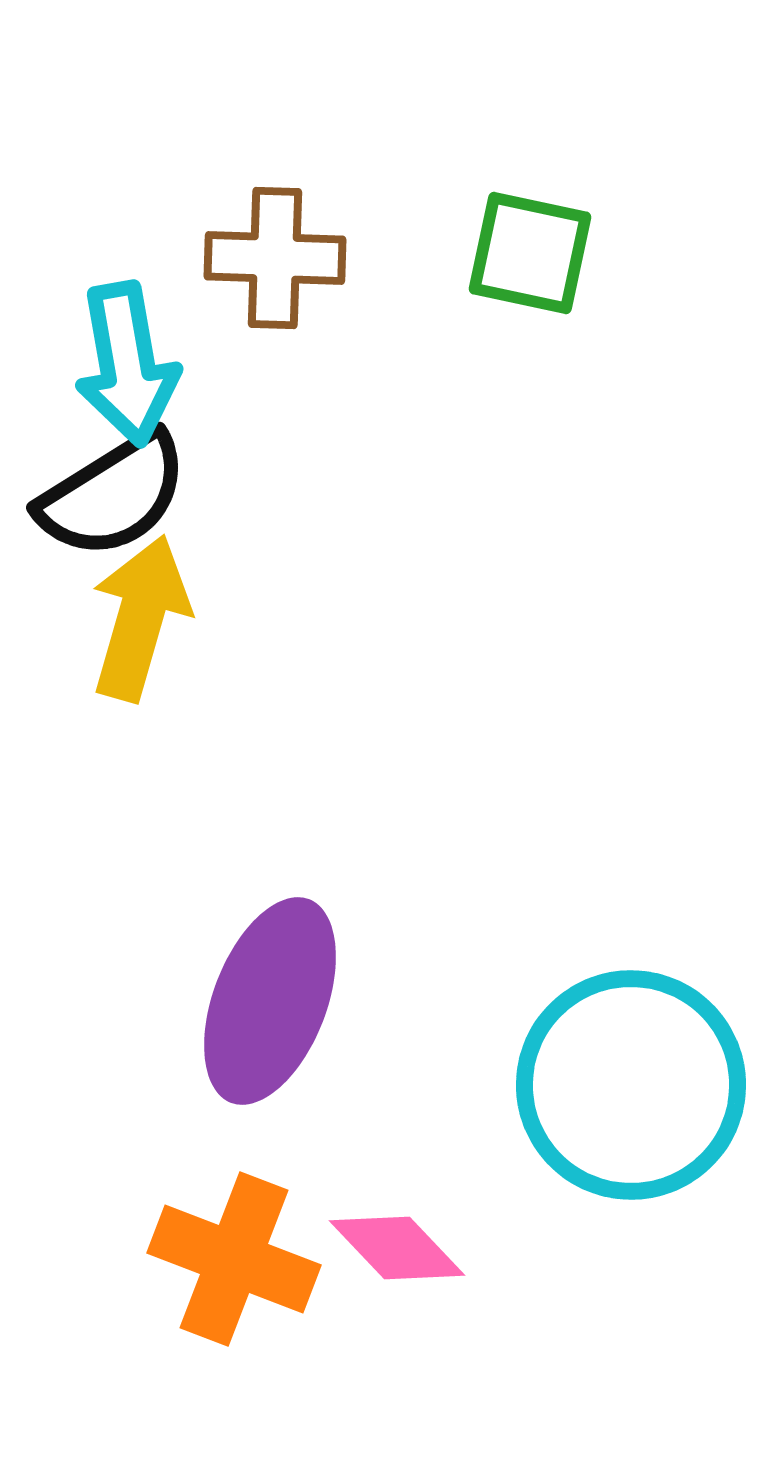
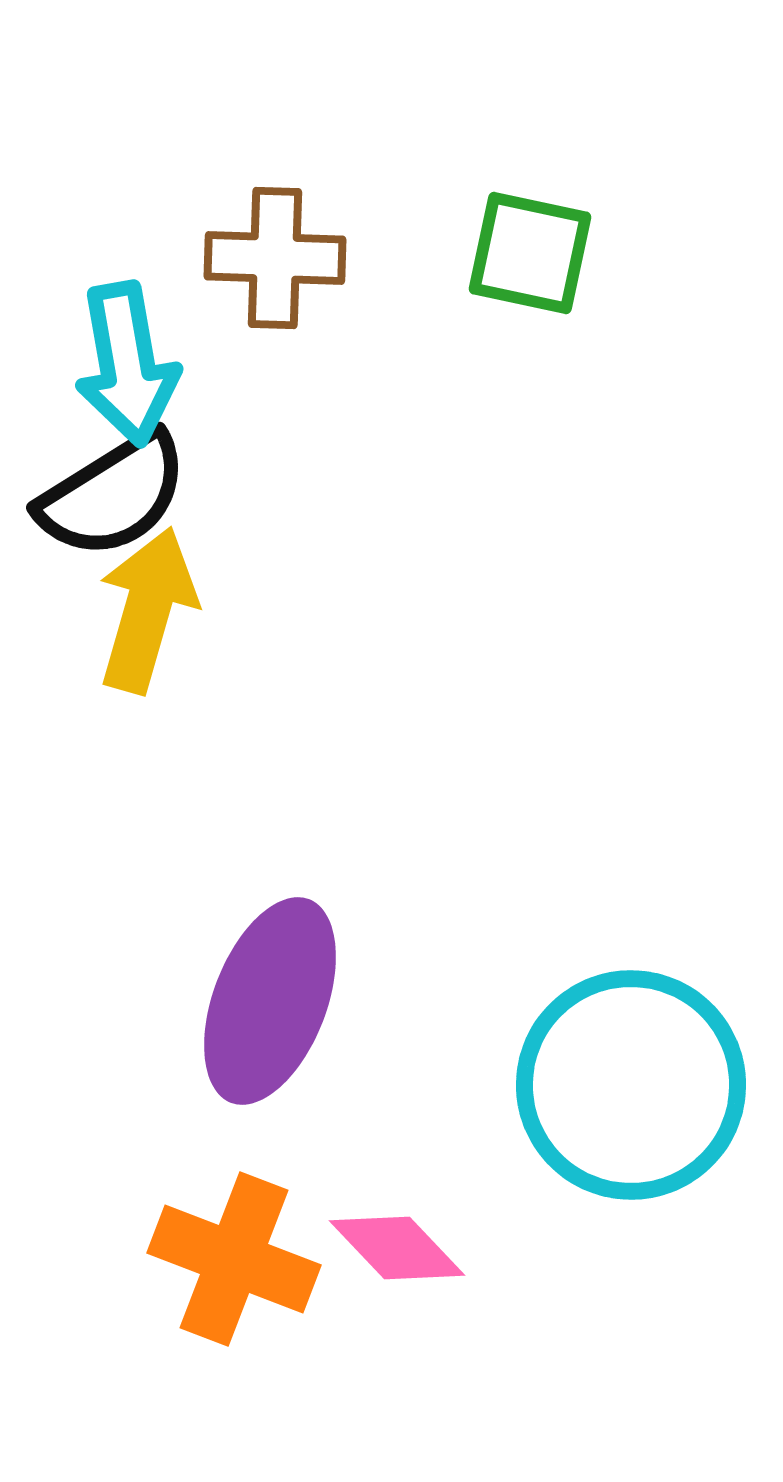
yellow arrow: moved 7 px right, 8 px up
